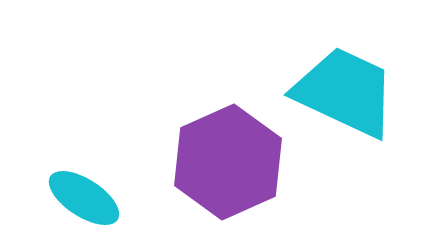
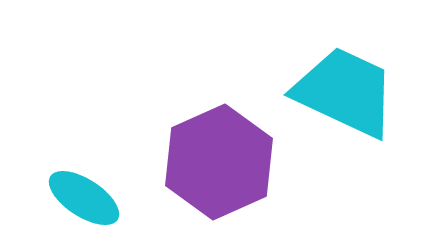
purple hexagon: moved 9 px left
